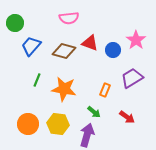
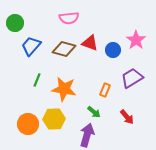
brown diamond: moved 2 px up
red arrow: rotated 14 degrees clockwise
yellow hexagon: moved 4 px left, 5 px up; rotated 10 degrees counterclockwise
